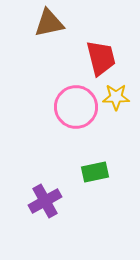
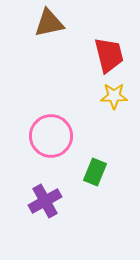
red trapezoid: moved 8 px right, 3 px up
yellow star: moved 2 px left, 1 px up
pink circle: moved 25 px left, 29 px down
green rectangle: rotated 56 degrees counterclockwise
